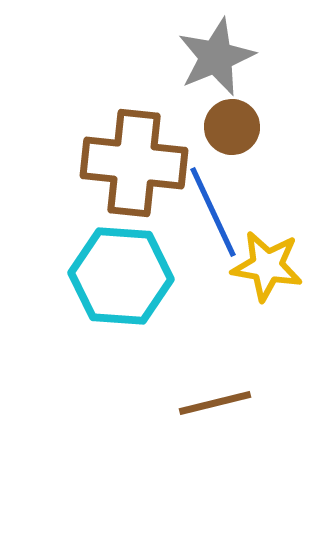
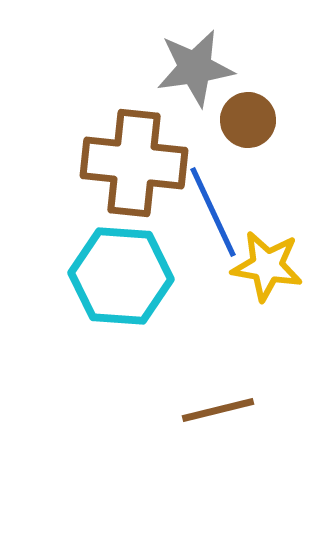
gray star: moved 21 px left, 11 px down; rotated 14 degrees clockwise
brown circle: moved 16 px right, 7 px up
brown line: moved 3 px right, 7 px down
